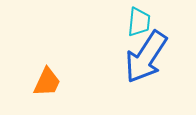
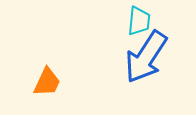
cyan trapezoid: moved 1 px up
